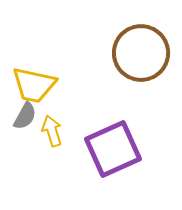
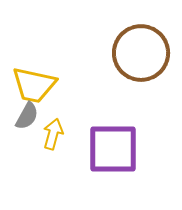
gray semicircle: moved 2 px right
yellow arrow: moved 1 px right, 3 px down; rotated 32 degrees clockwise
purple square: rotated 24 degrees clockwise
